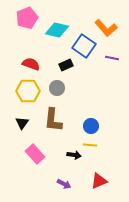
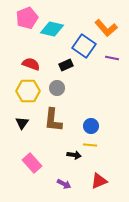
cyan diamond: moved 5 px left, 1 px up
pink rectangle: moved 3 px left, 9 px down
